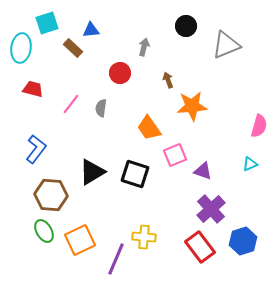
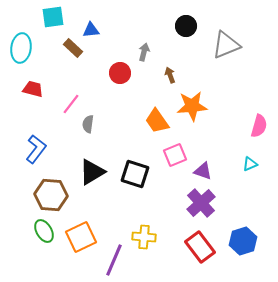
cyan square: moved 6 px right, 6 px up; rotated 10 degrees clockwise
gray arrow: moved 5 px down
brown arrow: moved 2 px right, 5 px up
gray semicircle: moved 13 px left, 16 px down
orange trapezoid: moved 8 px right, 7 px up
purple cross: moved 10 px left, 6 px up
orange square: moved 1 px right, 3 px up
purple line: moved 2 px left, 1 px down
